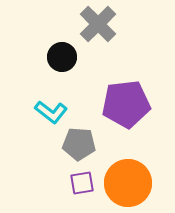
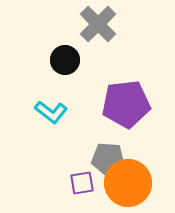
black circle: moved 3 px right, 3 px down
gray pentagon: moved 29 px right, 15 px down
